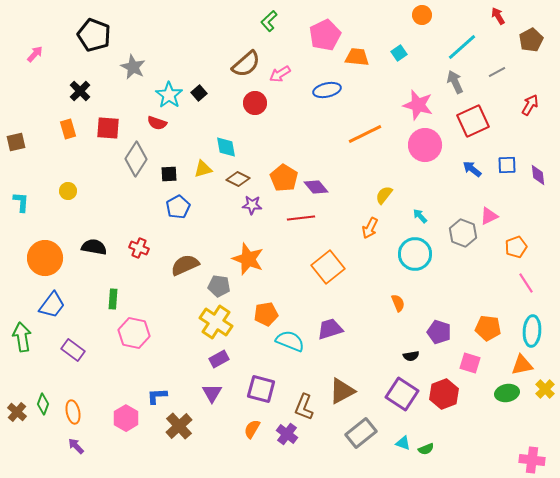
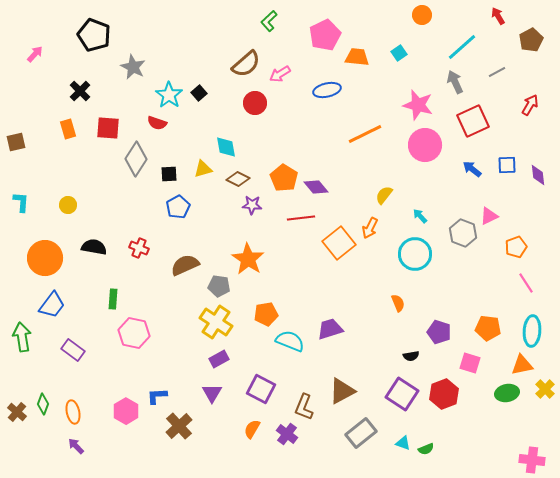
yellow circle at (68, 191): moved 14 px down
orange star at (248, 259): rotated 12 degrees clockwise
orange square at (328, 267): moved 11 px right, 24 px up
purple square at (261, 389): rotated 12 degrees clockwise
pink hexagon at (126, 418): moved 7 px up
